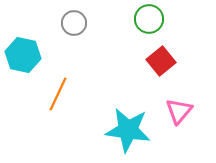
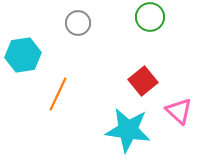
green circle: moved 1 px right, 2 px up
gray circle: moved 4 px right
cyan hexagon: rotated 20 degrees counterclockwise
red square: moved 18 px left, 20 px down
pink triangle: rotated 28 degrees counterclockwise
